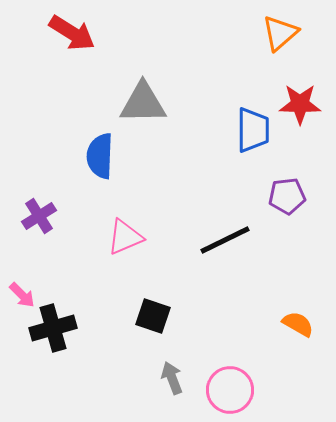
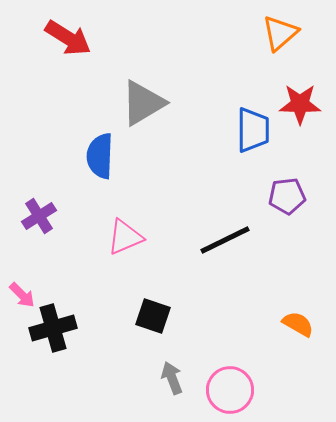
red arrow: moved 4 px left, 5 px down
gray triangle: rotated 30 degrees counterclockwise
